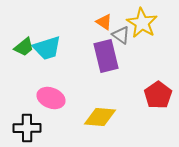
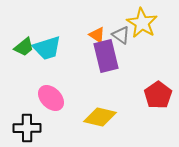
orange triangle: moved 7 px left, 13 px down
pink ellipse: rotated 24 degrees clockwise
yellow diamond: rotated 8 degrees clockwise
